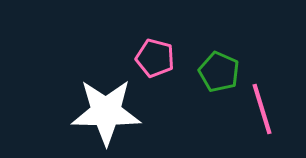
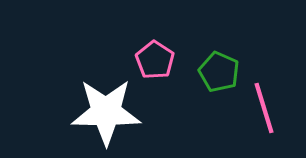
pink pentagon: moved 2 px down; rotated 18 degrees clockwise
pink line: moved 2 px right, 1 px up
